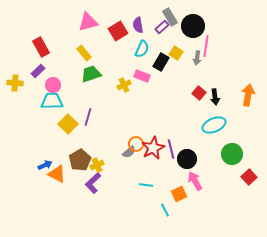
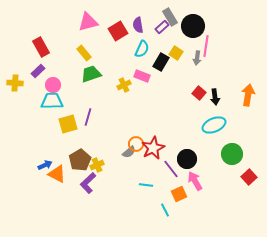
yellow square at (68, 124): rotated 30 degrees clockwise
purple line at (171, 149): moved 20 px down; rotated 24 degrees counterclockwise
purple L-shape at (93, 183): moved 5 px left
